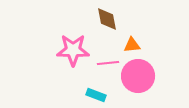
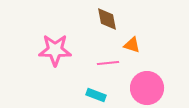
orange triangle: rotated 24 degrees clockwise
pink star: moved 18 px left
pink circle: moved 9 px right, 12 px down
